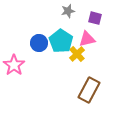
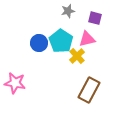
yellow cross: moved 2 px down
pink star: moved 1 px right, 18 px down; rotated 25 degrees counterclockwise
